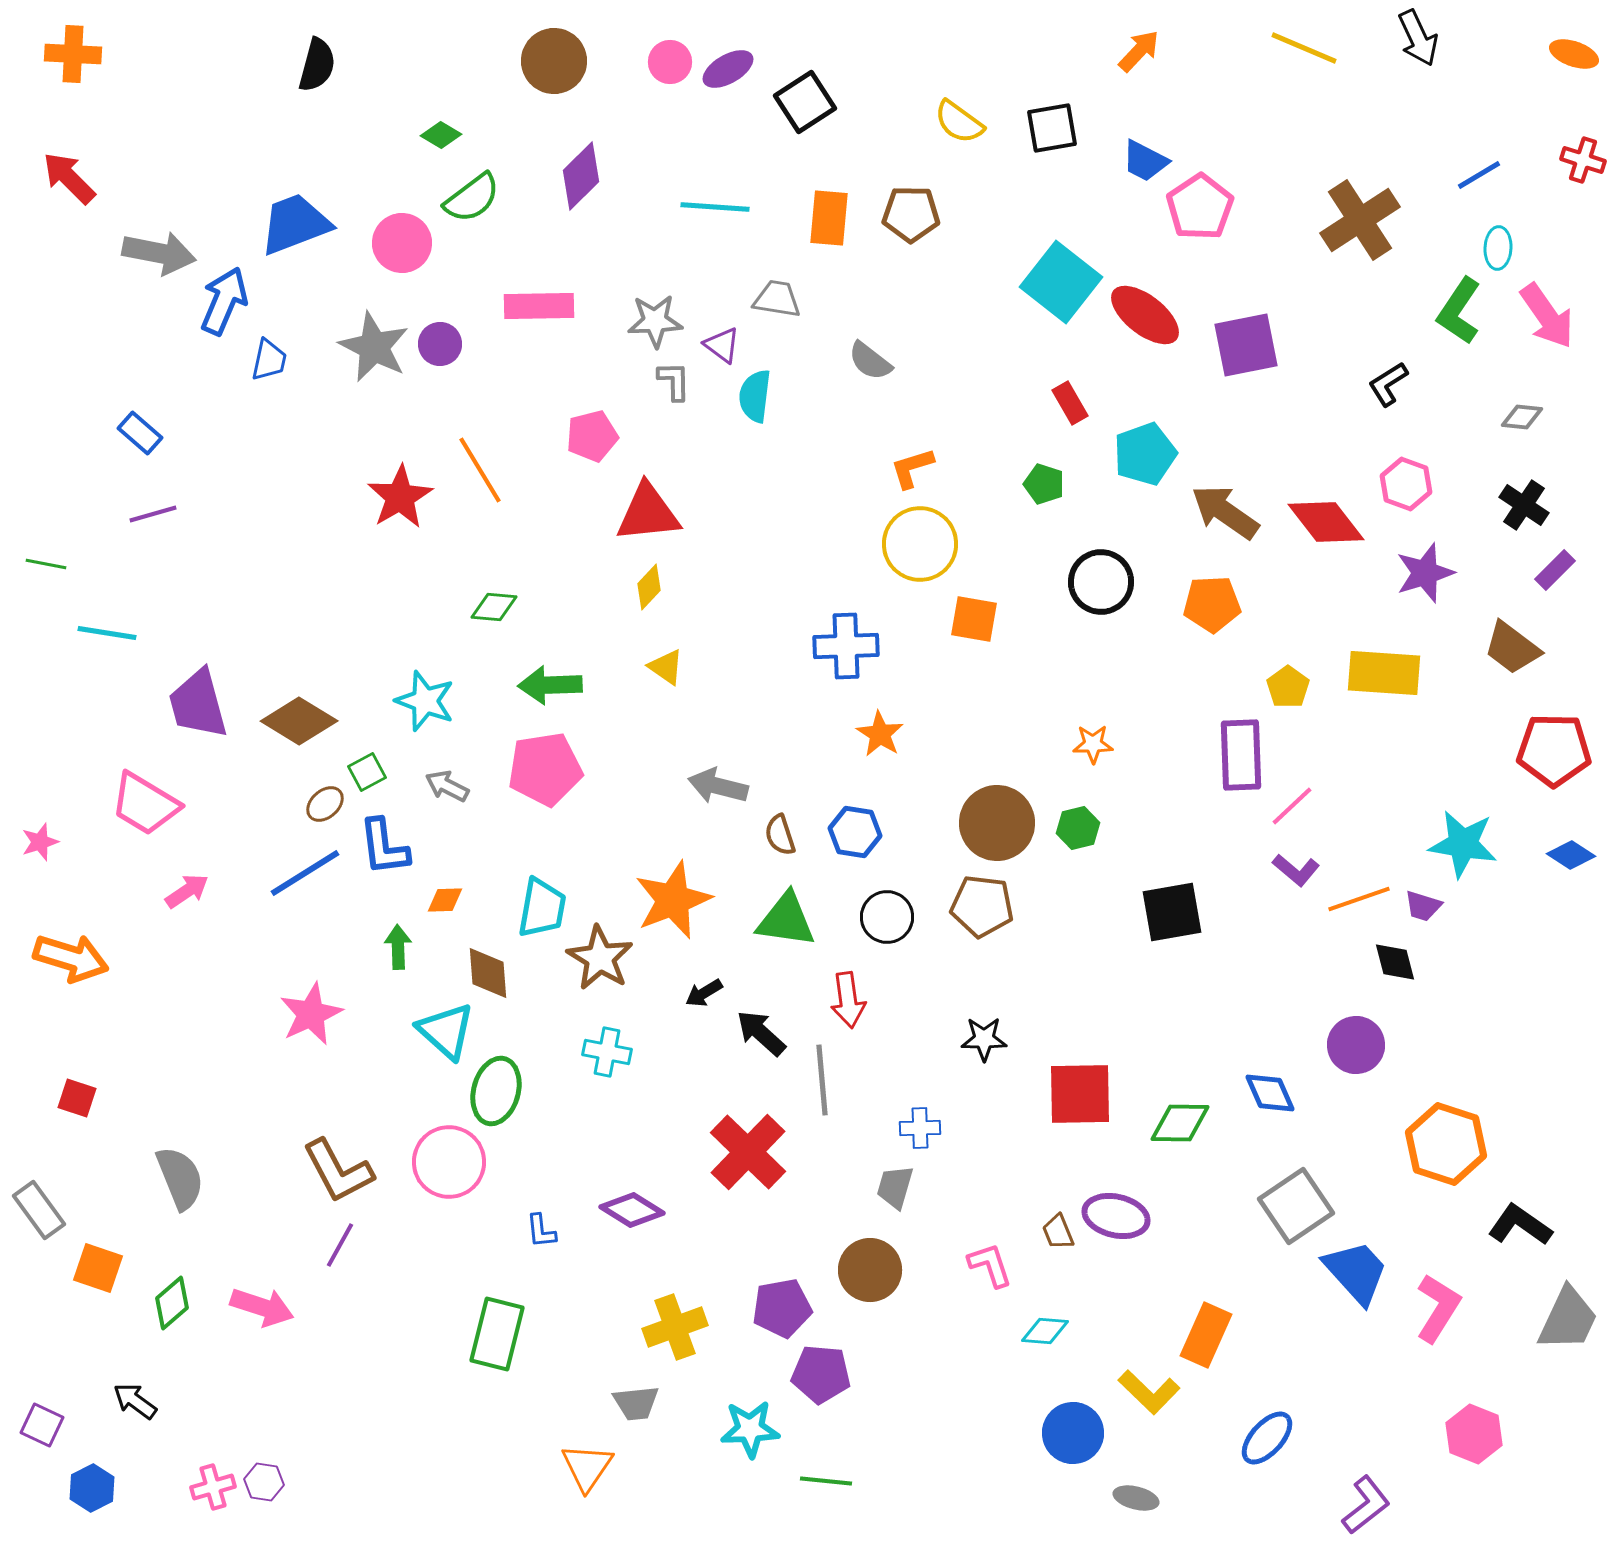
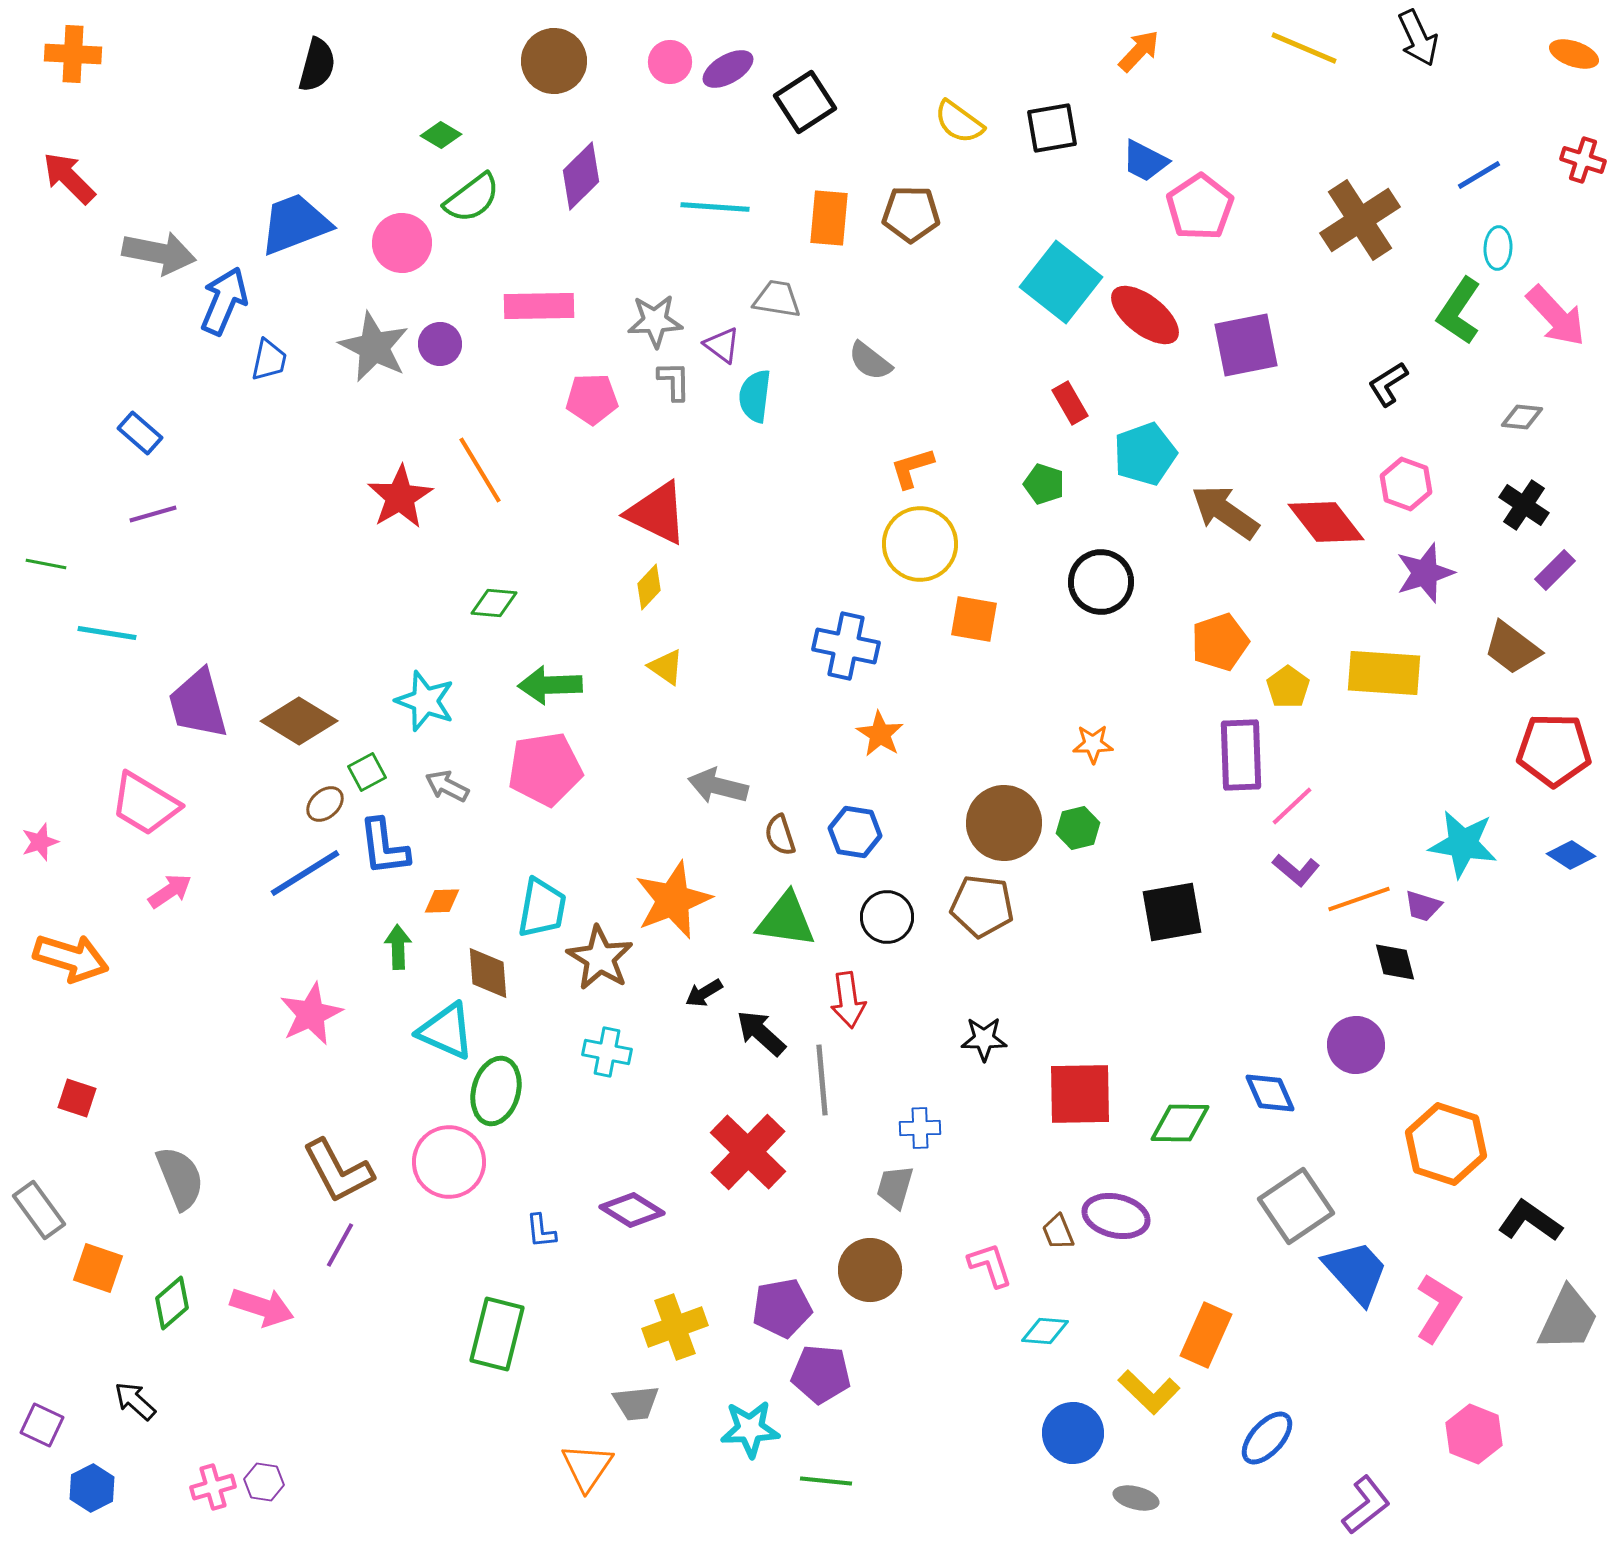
pink arrow at (1547, 316): moved 9 px right; rotated 8 degrees counterclockwise
pink pentagon at (592, 436): moved 37 px up; rotated 12 degrees clockwise
red triangle at (648, 513): moved 9 px right; rotated 32 degrees clockwise
orange pentagon at (1212, 604): moved 8 px right, 38 px down; rotated 16 degrees counterclockwise
green diamond at (494, 607): moved 4 px up
blue cross at (846, 646): rotated 14 degrees clockwise
brown circle at (997, 823): moved 7 px right
pink arrow at (187, 891): moved 17 px left
orange diamond at (445, 900): moved 3 px left, 1 px down
cyan triangle at (446, 1031): rotated 18 degrees counterclockwise
black L-shape at (1520, 1225): moved 10 px right, 4 px up
black arrow at (135, 1401): rotated 6 degrees clockwise
